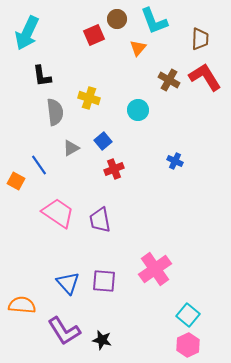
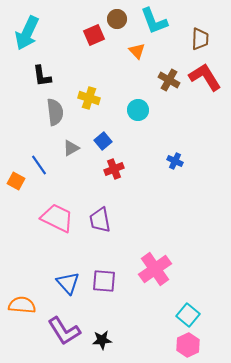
orange triangle: moved 1 px left, 3 px down; rotated 24 degrees counterclockwise
pink trapezoid: moved 1 px left, 5 px down; rotated 8 degrees counterclockwise
black star: rotated 18 degrees counterclockwise
